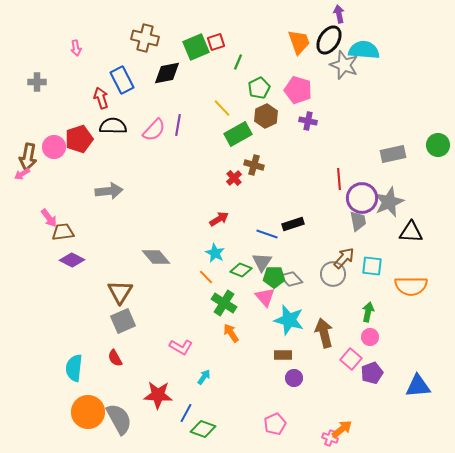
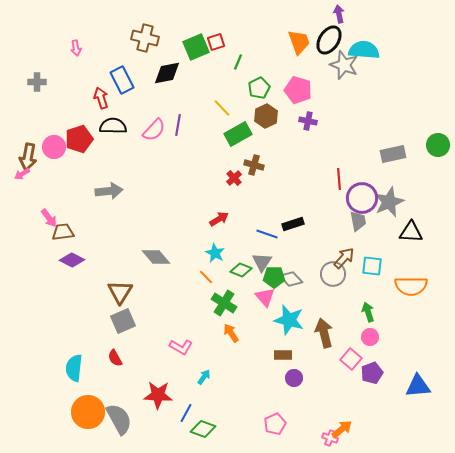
green arrow at (368, 312): rotated 30 degrees counterclockwise
